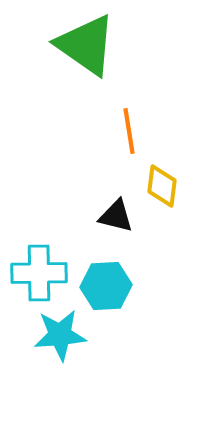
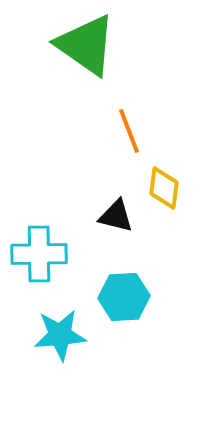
orange line: rotated 12 degrees counterclockwise
yellow diamond: moved 2 px right, 2 px down
cyan cross: moved 19 px up
cyan hexagon: moved 18 px right, 11 px down
